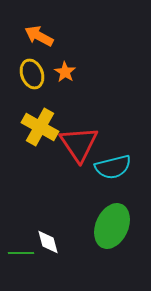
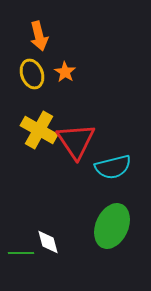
orange arrow: rotated 132 degrees counterclockwise
yellow cross: moved 1 px left, 3 px down
red triangle: moved 3 px left, 3 px up
